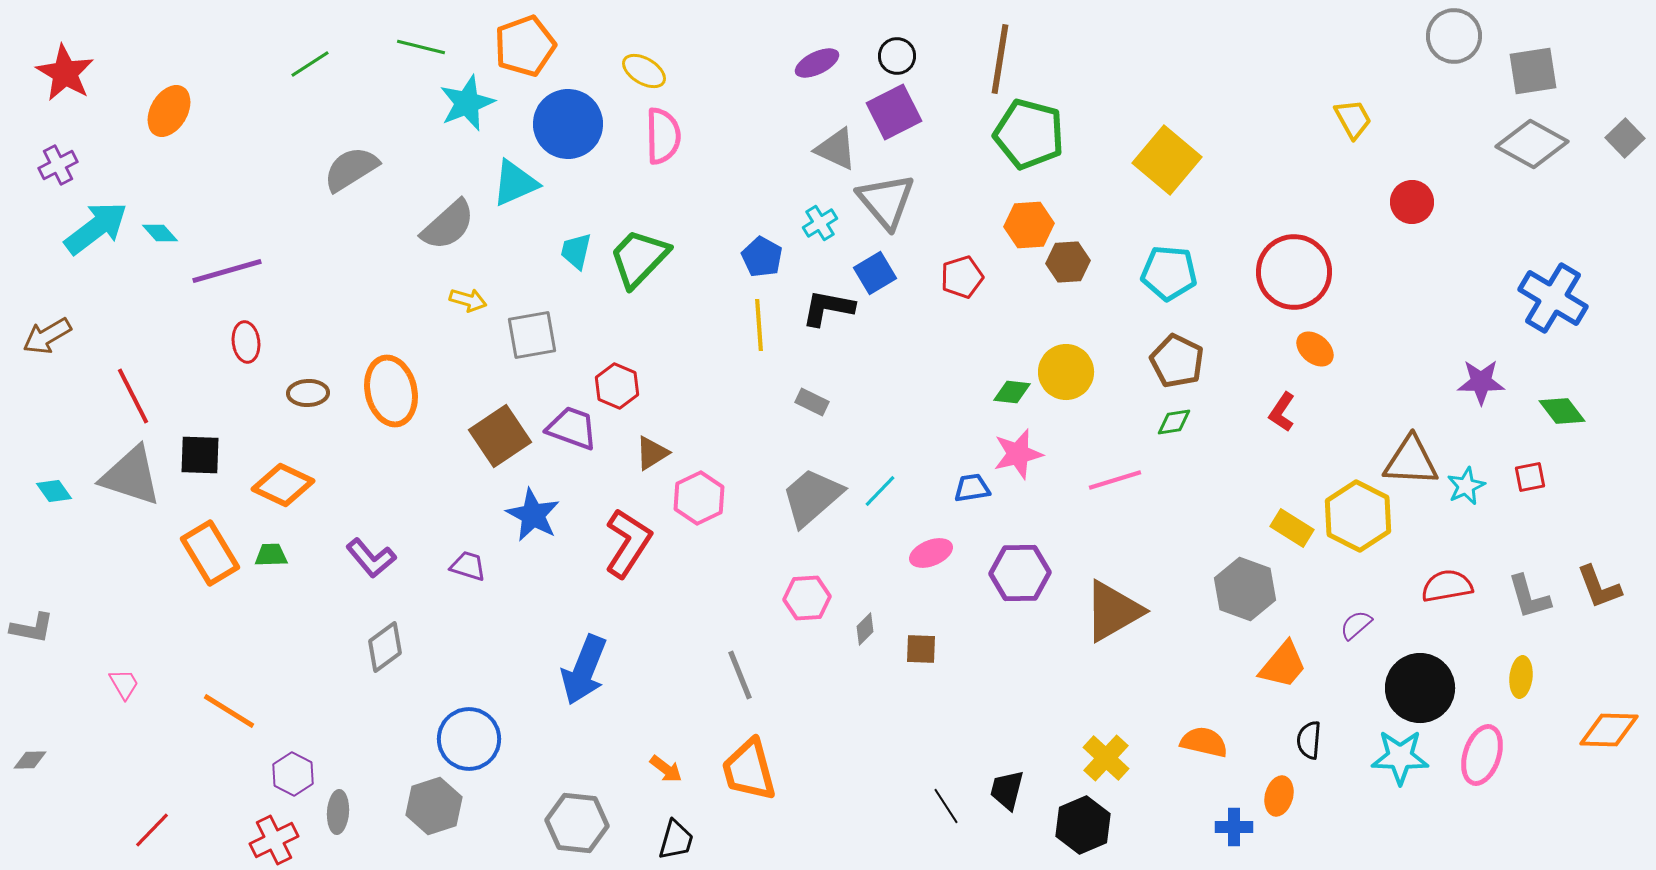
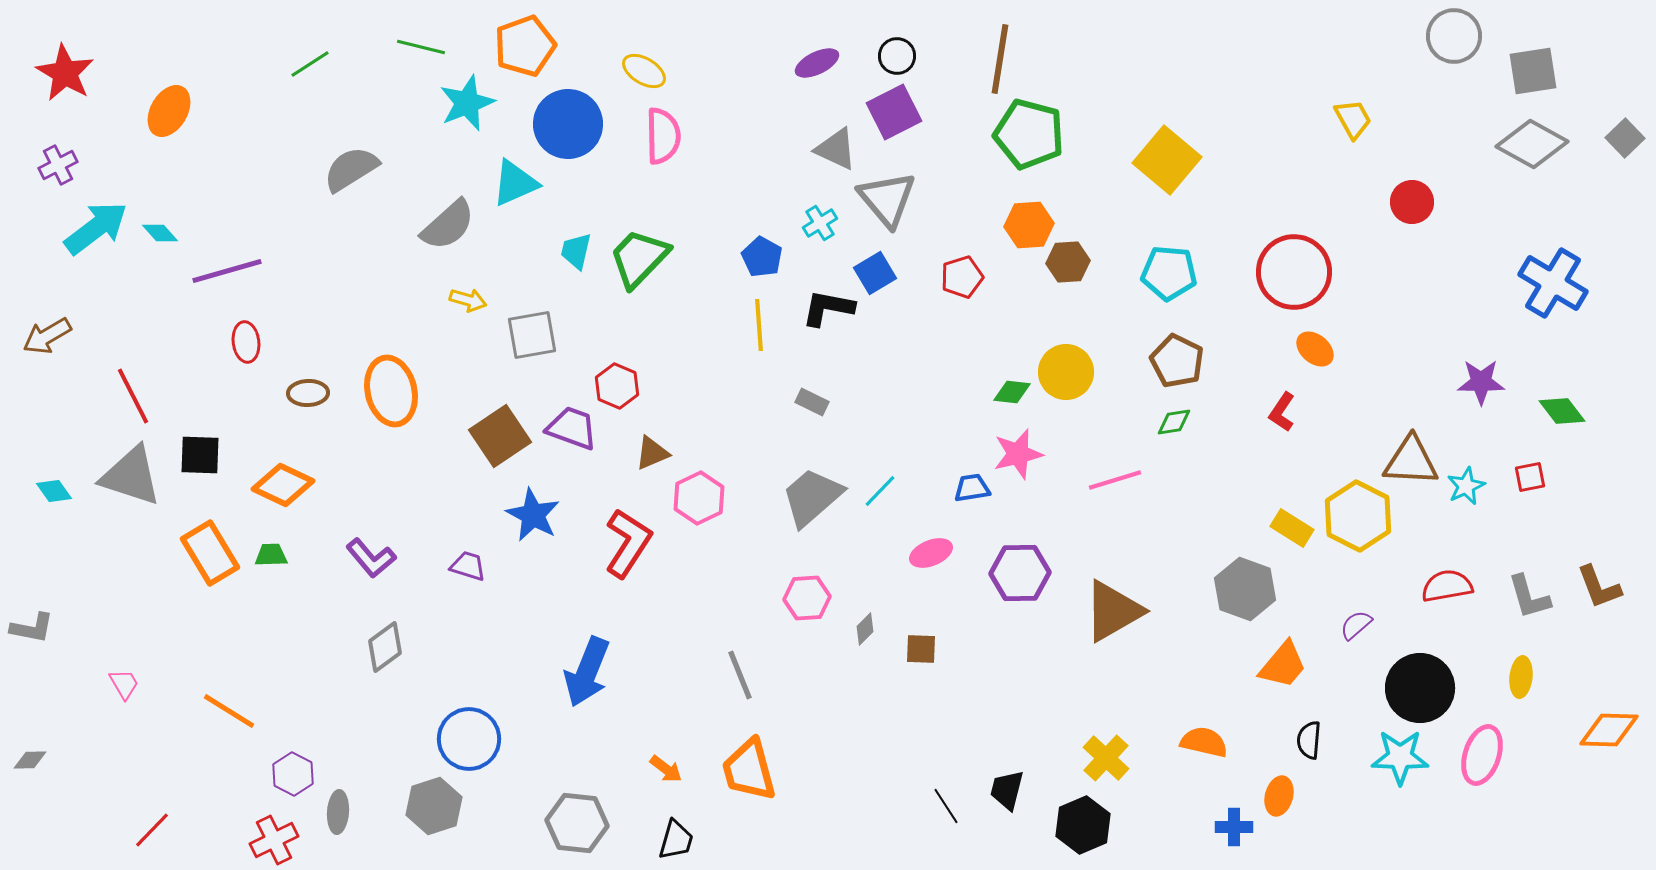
gray triangle at (886, 201): moved 1 px right, 2 px up
blue cross at (1553, 298): moved 15 px up
brown triangle at (652, 453): rotated 9 degrees clockwise
blue arrow at (584, 670): moved 3 px right, 2 px down
